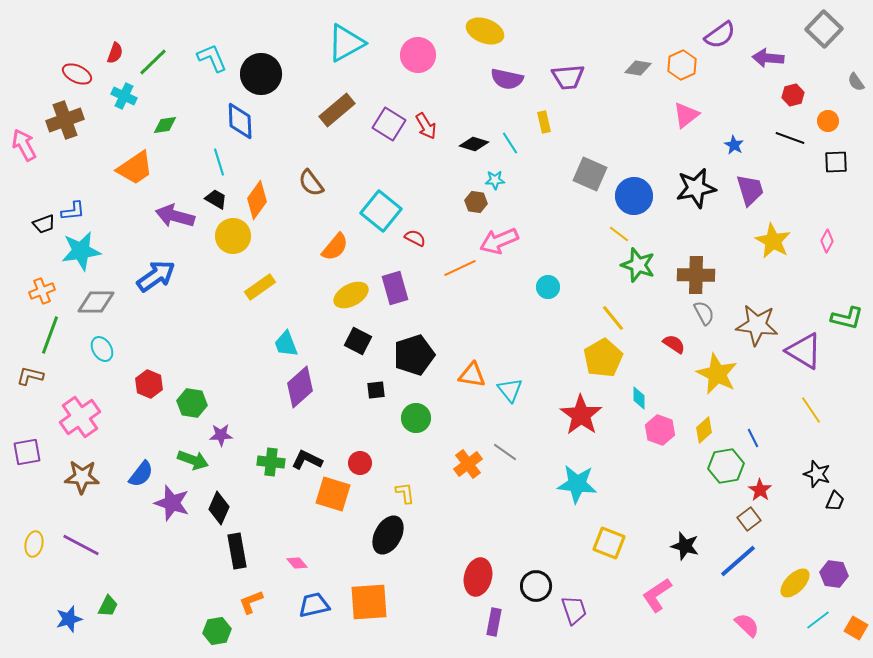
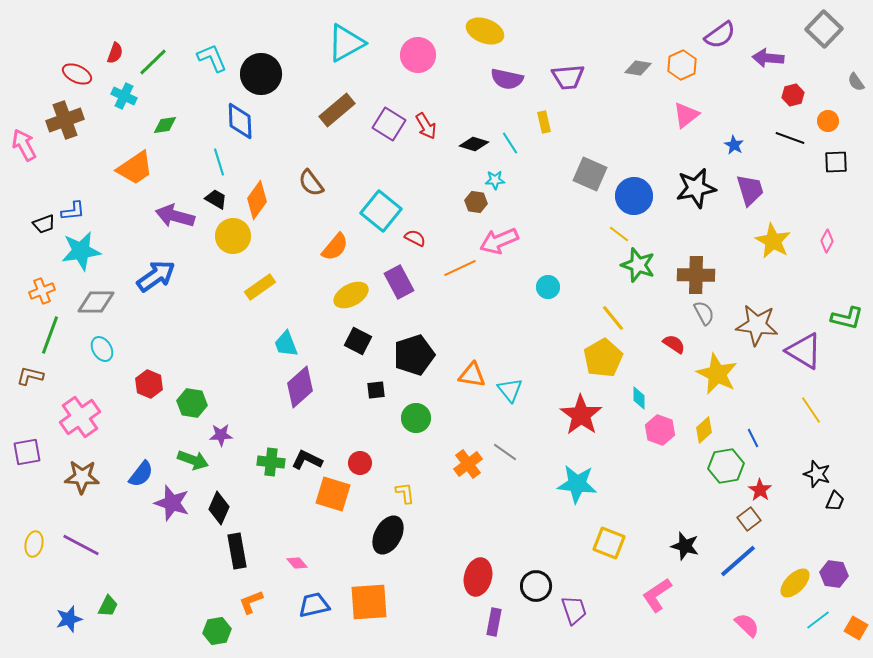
purple rectangle at (395, 288): moved 4 px right, 6 px up; rotated 12 degrees counterclockwise
